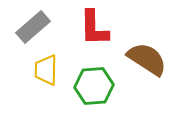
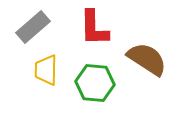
green hexagon: moved 1 px right, 3 px up; rotated 9 degrees clockwise
